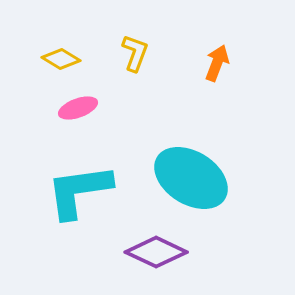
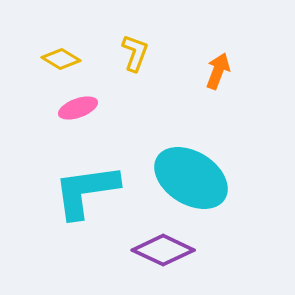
orange arrow: moved 1 px right, 8 px down
cyan L-shape: moved 7 px right
purple diamond: moved 7 px right, 2 px up
